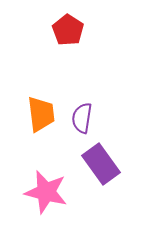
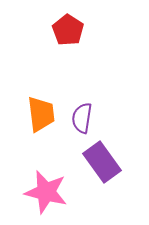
purple rectangle: moved 1 px right, 2 px up
